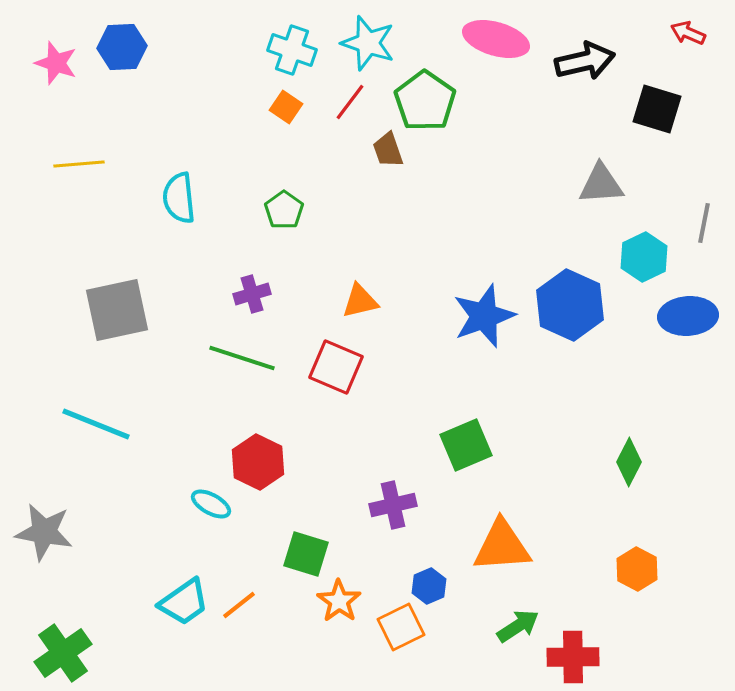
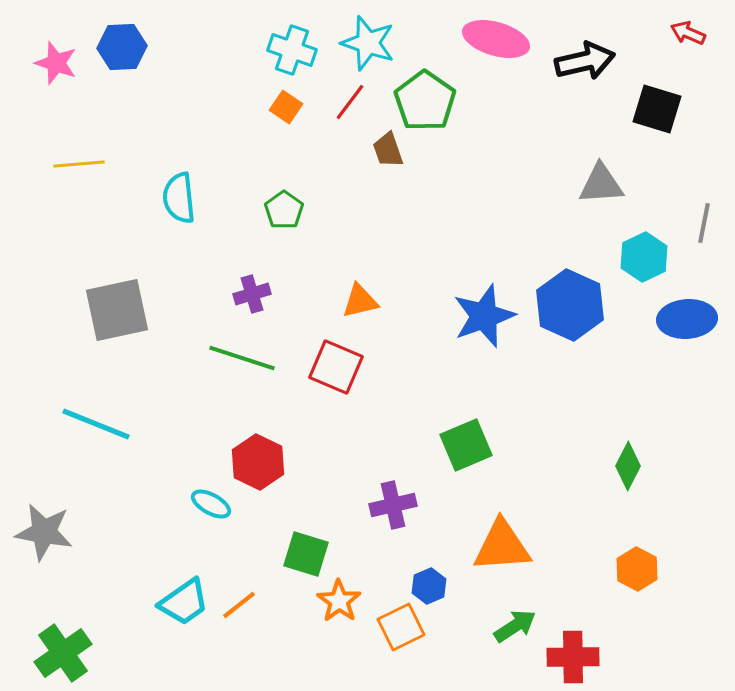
blue ellipse at (688, 316): moved 1 px left, 3 px down
green diamond at (629, 462): moved 1 px left, 4 px down
green arrow at (518, 626): moved 3 px left
